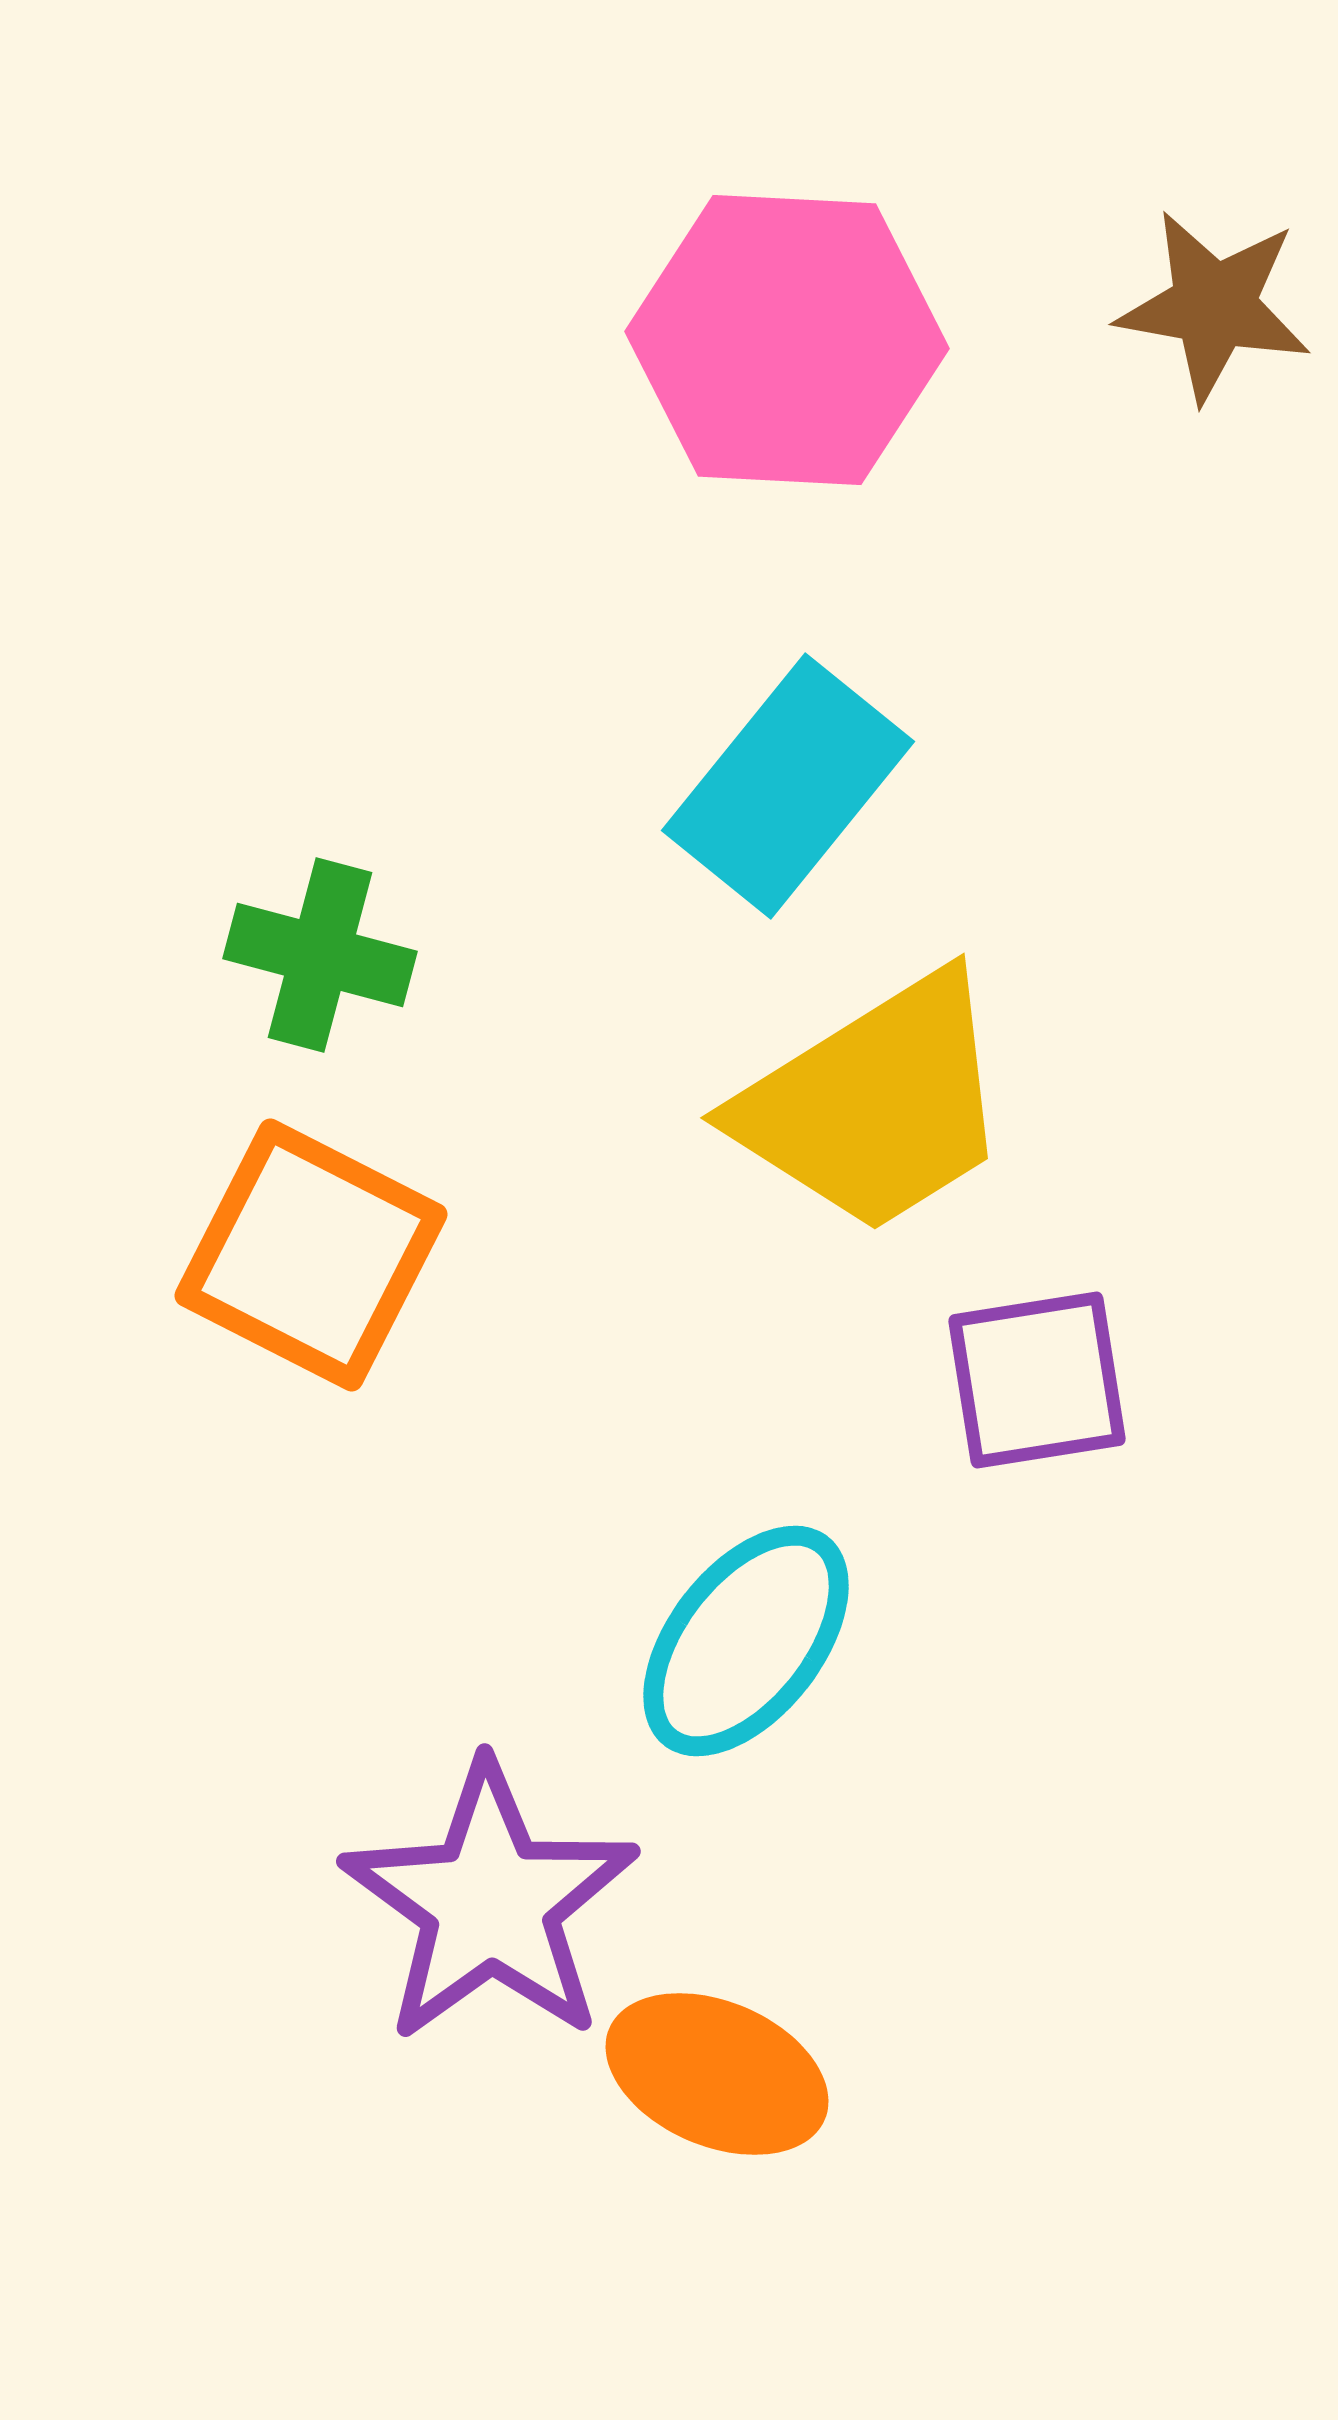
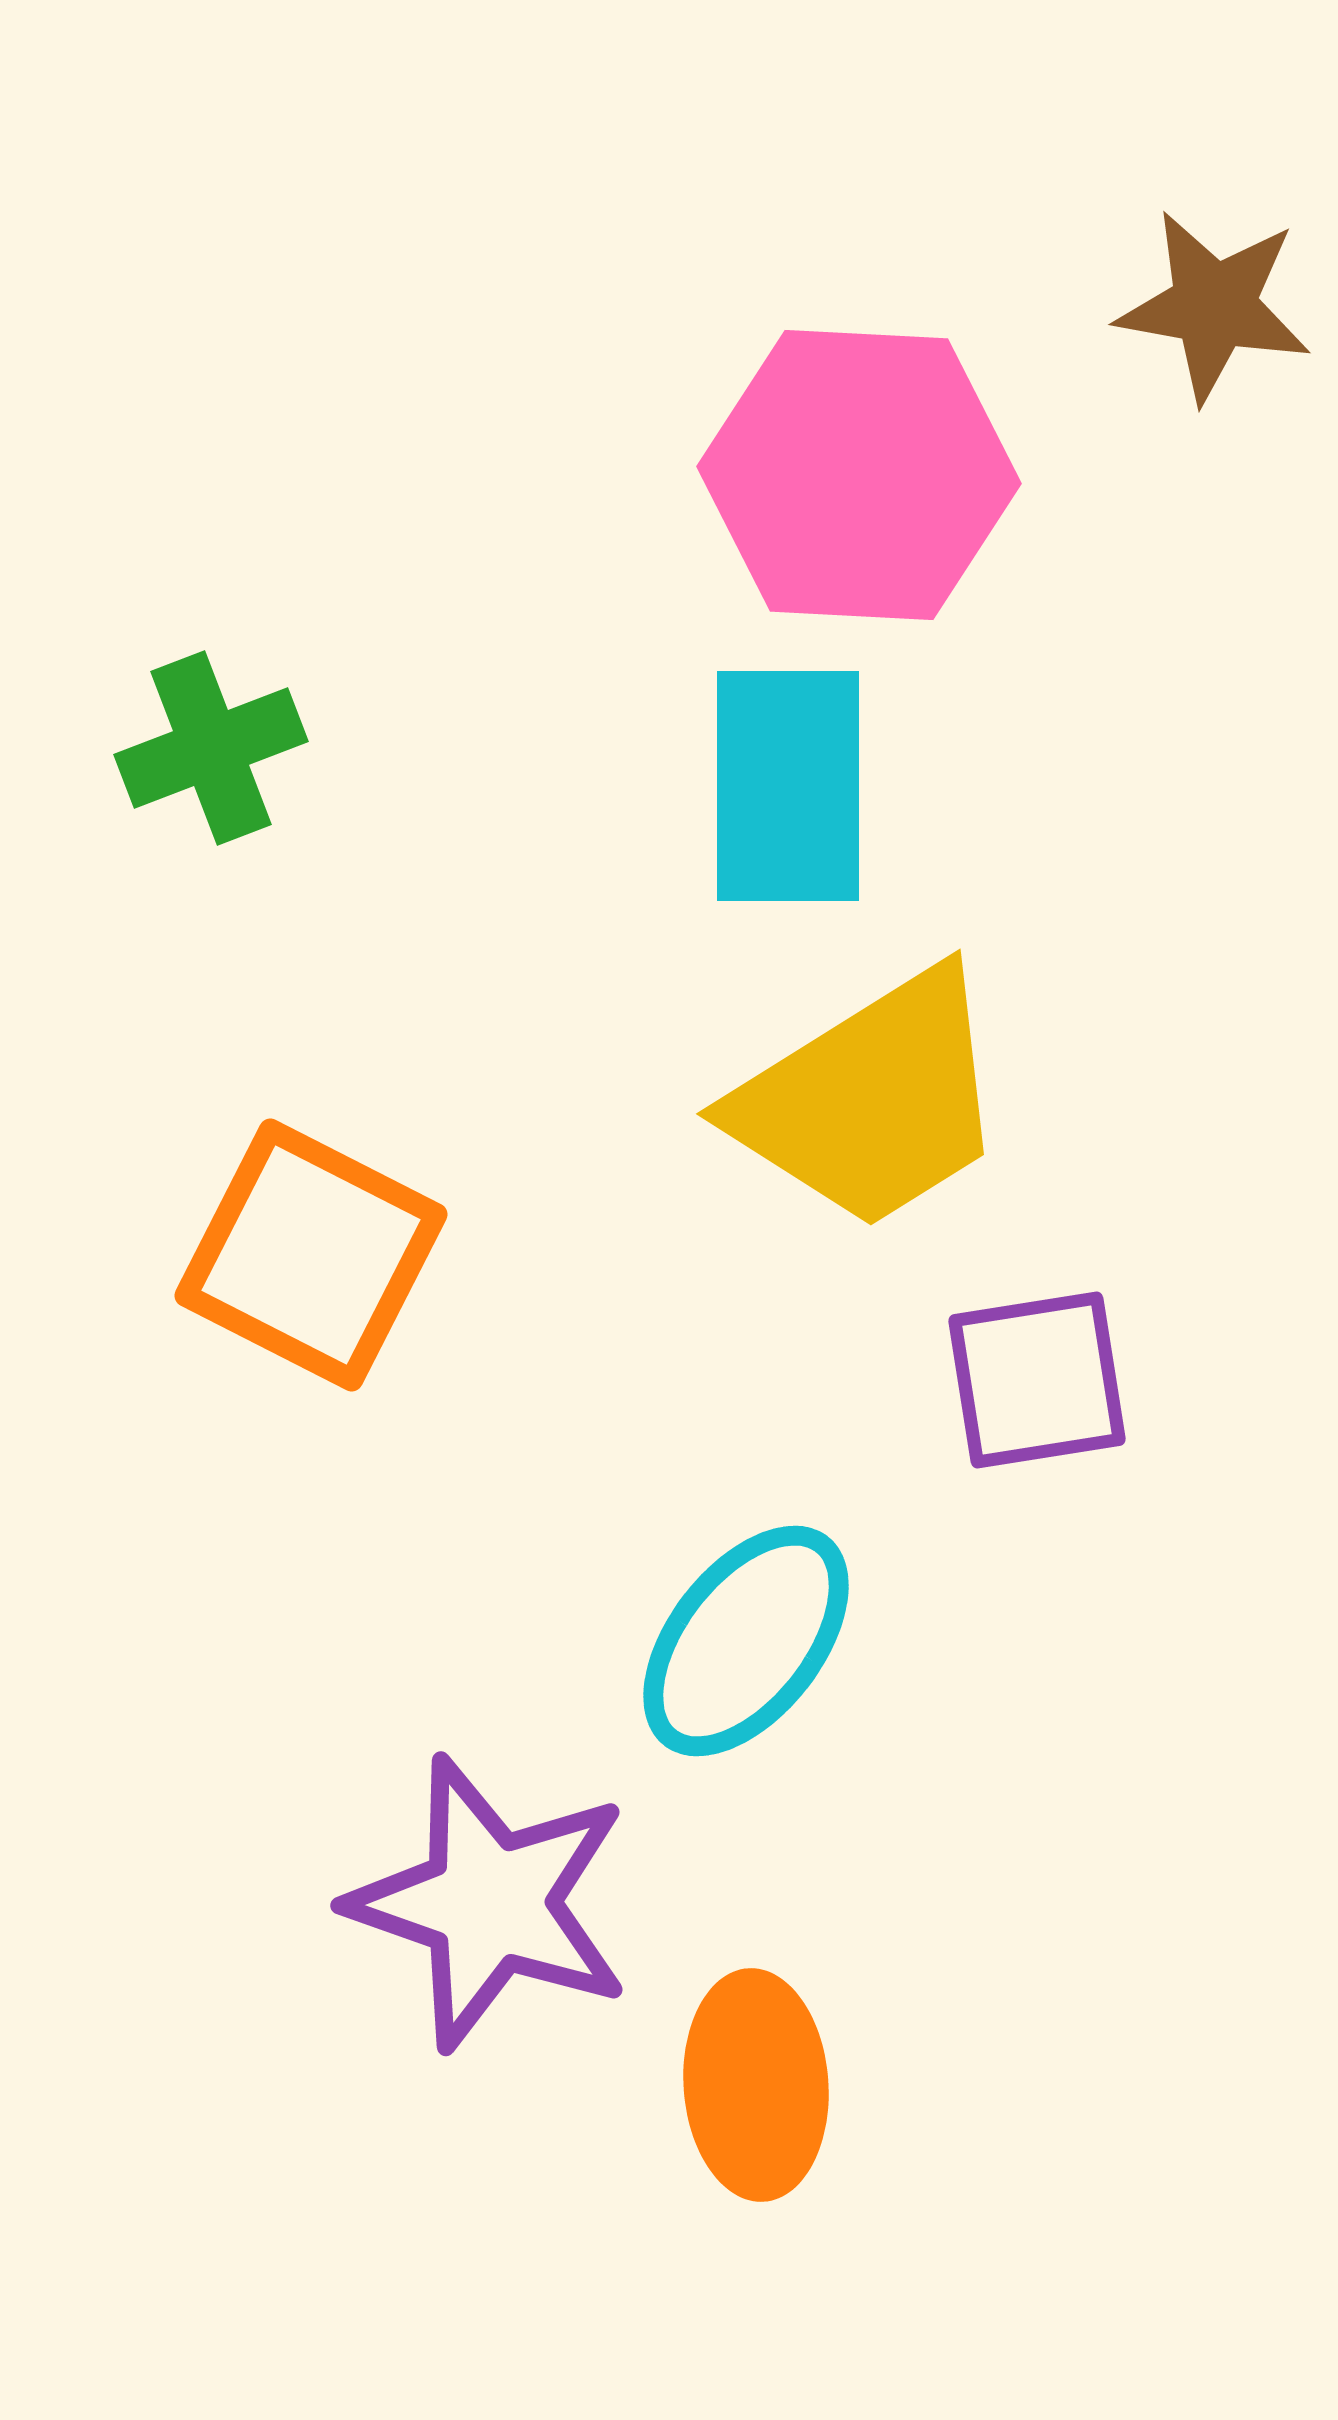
pink hexagon: moved 72 px right, 135 px down
cyan rectangle: rotated 39 degrees counterclockwise
green cross: moved 109 px left, 207 px up; rotated 36 degrees counterclockwise
yellow trapezoid: moved 4 px left, 4 px up
purple star: rotated 17 degrees counterclockwise
orange ellipse: moved 39 px right, 11 px down; rotated 63 degrees clockwise
